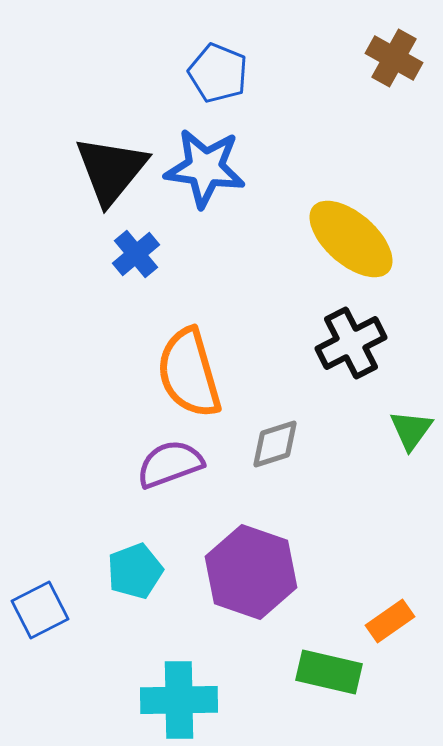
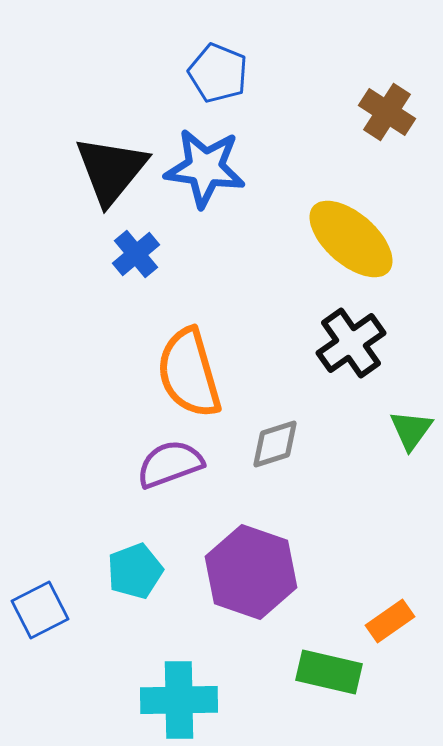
brown cross: moved 7 px left, 54 px down; rotated 4 degrees clockwise
black cross: rotated 8 degrees counterclockwise
